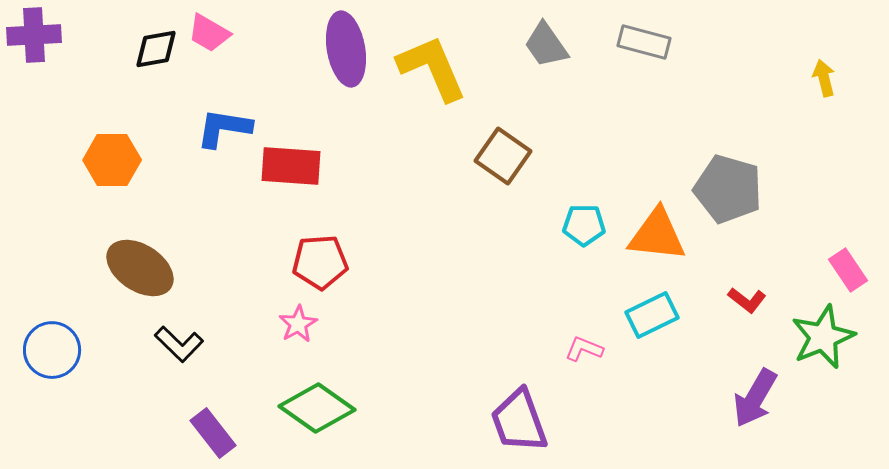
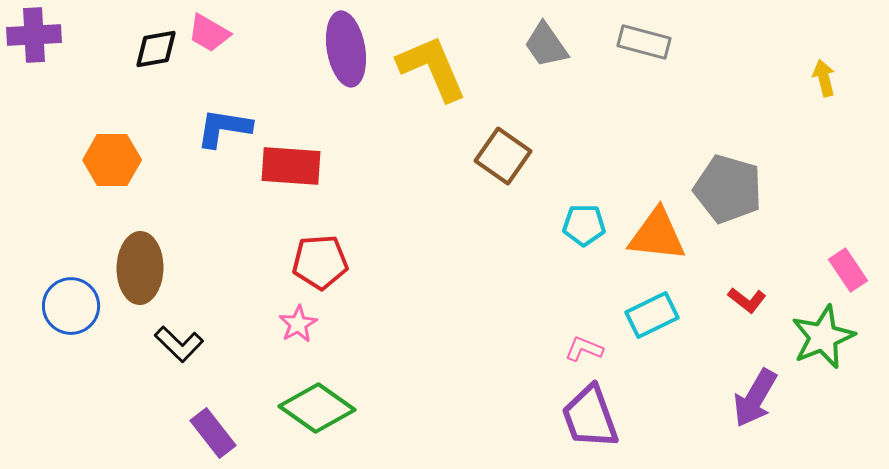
brown ellipse: rotated 58 degrees clockwise
blue circle: moved 19 px right, 44 px up
purple trapezoid: moved 71 px right, 4 px up
